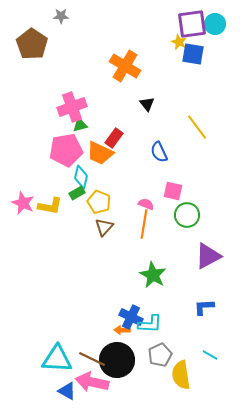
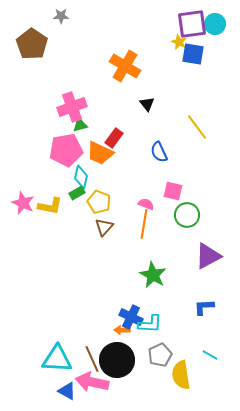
brown line: rotated 40 degrees clockwise
